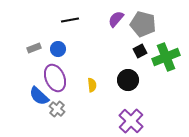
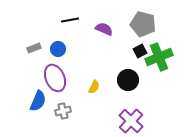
purple semicircle: moved 12 px left, 10 px down; rotated 72 degrees clockwise
green cross: moved 7 px left
yellow semicircle: moved 2 px right, 2 px down; rotated 32 degrees clockwise
blue semicircle: moved 1 px left, 5 px down; rotated 110 degrees counterclockwise
gray cross: moved 6 px right, 2 px down; rotated 35 degrees clockwise
